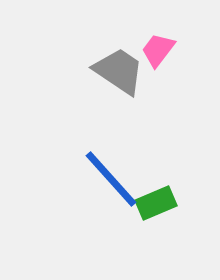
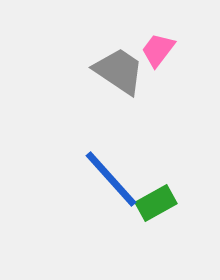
green rectangle: rotated 6 degrees counterclockwise
